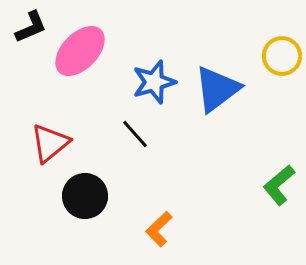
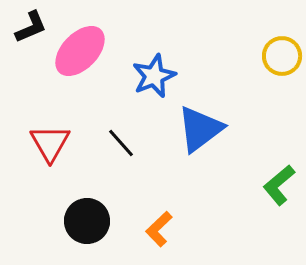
blue star: moved 6 px up; rotated 6 degrees counterclockwise
blue triangle: moved 17 px left, 40 px down
black line: moved 14 px left, 9 px down
red triangle: rotated 21 degrees counterclockwise
black circle: moved 2 px right, 25 px down
